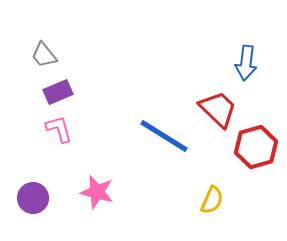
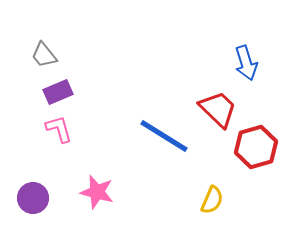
blue arrow: rotated 24 degrees counterclockwise
